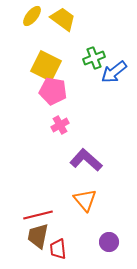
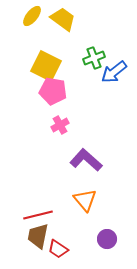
purple circle: moved 2 px left, 3 px up
red trapezoid: rotated 50 degrees counterclockwise
